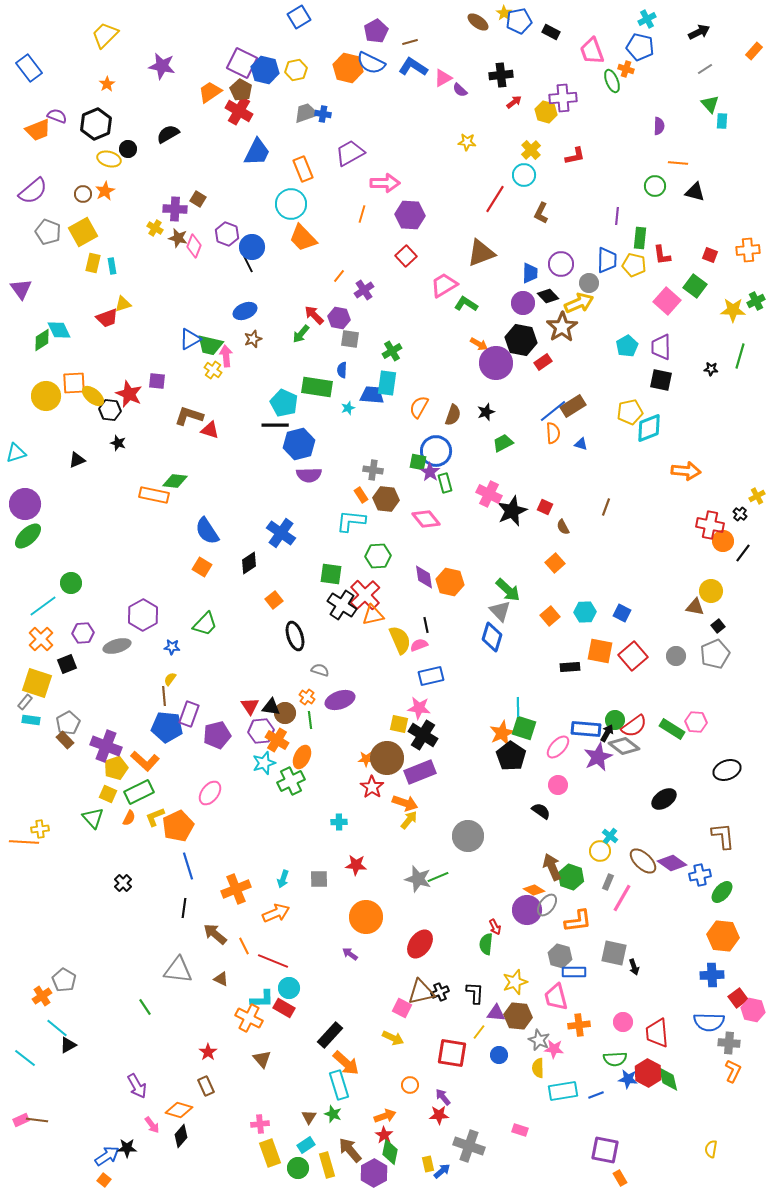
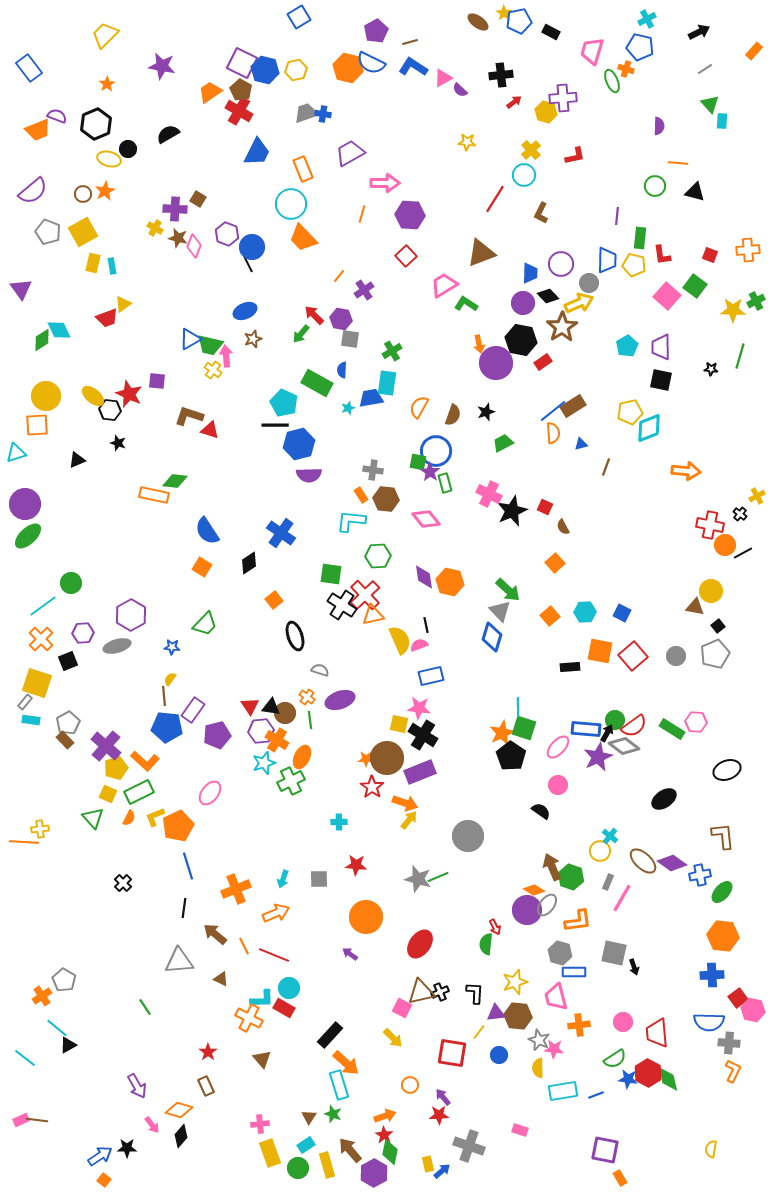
pink trapezoid at (592, 51): rotated 36 degrees clockwise
pink square at (667, 301): moved 5 px up
yellow triangle at (123, 304): rotated 18 degrees counterclockwise
purple hexagon at (339, 318): moved 2 px right, 1 px down
orange arrow at (479, 344): rotated 48 degrees clockwise
orange square at (74, 383): moved 37 px left, 42 px down
green rectangle at (317, 387): moved 4 px up; rotated 20 degrees clockwise
blue trapezoid at (372, 395): moved 1 px left, 3 px down; rotated 15 degrees counterclockwise
blue triangle at (581, 444): rotated 32 degrees counterclockwise
brown line at (606, 507): moved 40 px up
orange circle at (723, 541): moved 2 px right, 4 px down
black line at (743, 553): rotated 24 degrees clockwise
purple hexagon at (143, 615): moved 12 px left
black square at (67, 664): moved 1 px right, 3 px up
purple rectangle at (189, 714): moved 4 px right, 4 px up; rotated 15 degrees clockwise
purple cross at (106, 746): rotated 20 degrees clockwise
gray hexagon at (560, 956): moved 3 px up
red line at (273, 961): moved 1 px right, 6 px up
gray triangle at (178, 970): moved 1 px right, 9 px up; rotated 12 degrees counterclockwise
purple triangle at (496, 1013): rotated 12 degrees counterclockwise
yellow arrow at (393, 1038): rotated 20 degrees clockwise
green semicircle at (615, 1059): rotated 30 degrees counterclockwise
blue arrow at (107, 1156): moved 7 px left
